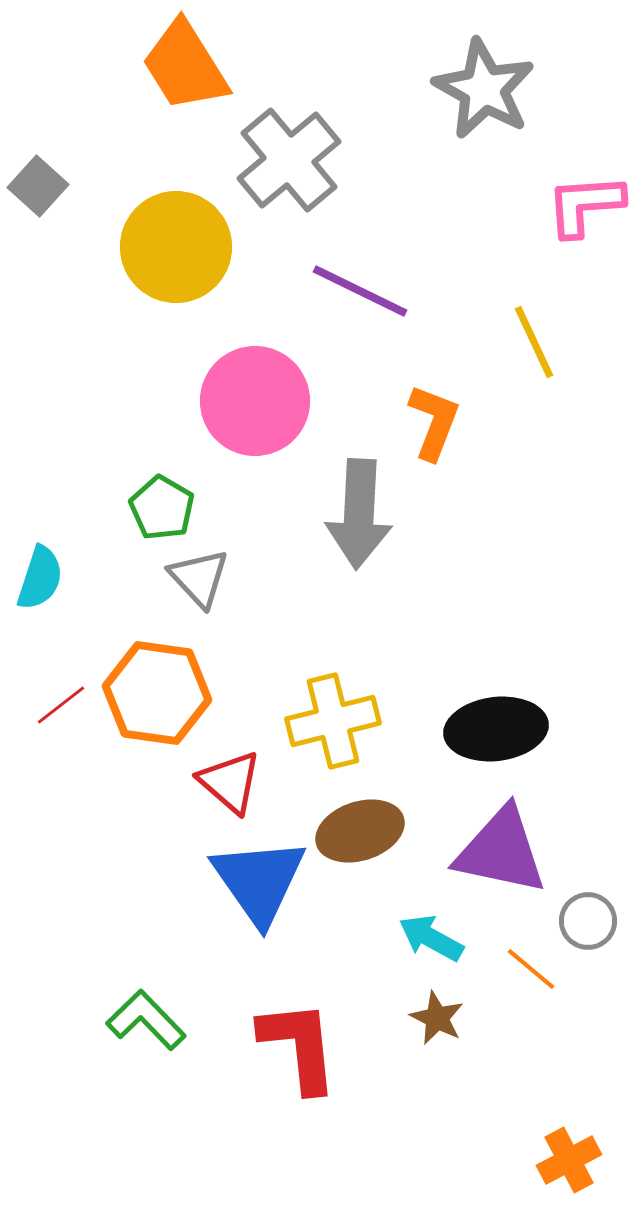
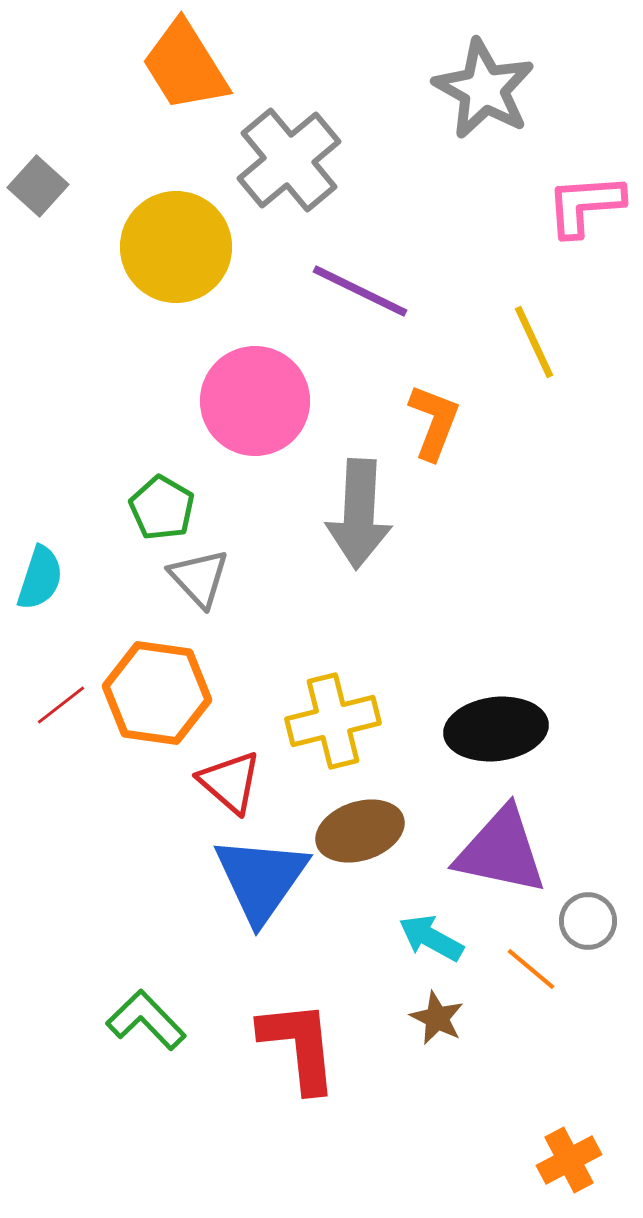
blue triangle: moved 2 px right, 2 px up; rotated 10 degrees clockwise
